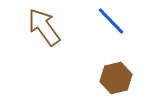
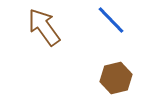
blue line: moved 1 px up
